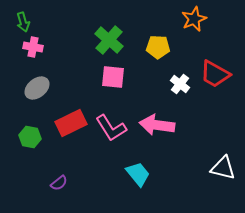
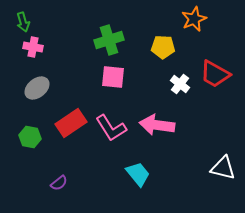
green cross: rotated 32 degrees clockwise
yellow pentagon: moved 5 px right
red rectangle: rotated 8 degrees counterclockwise
